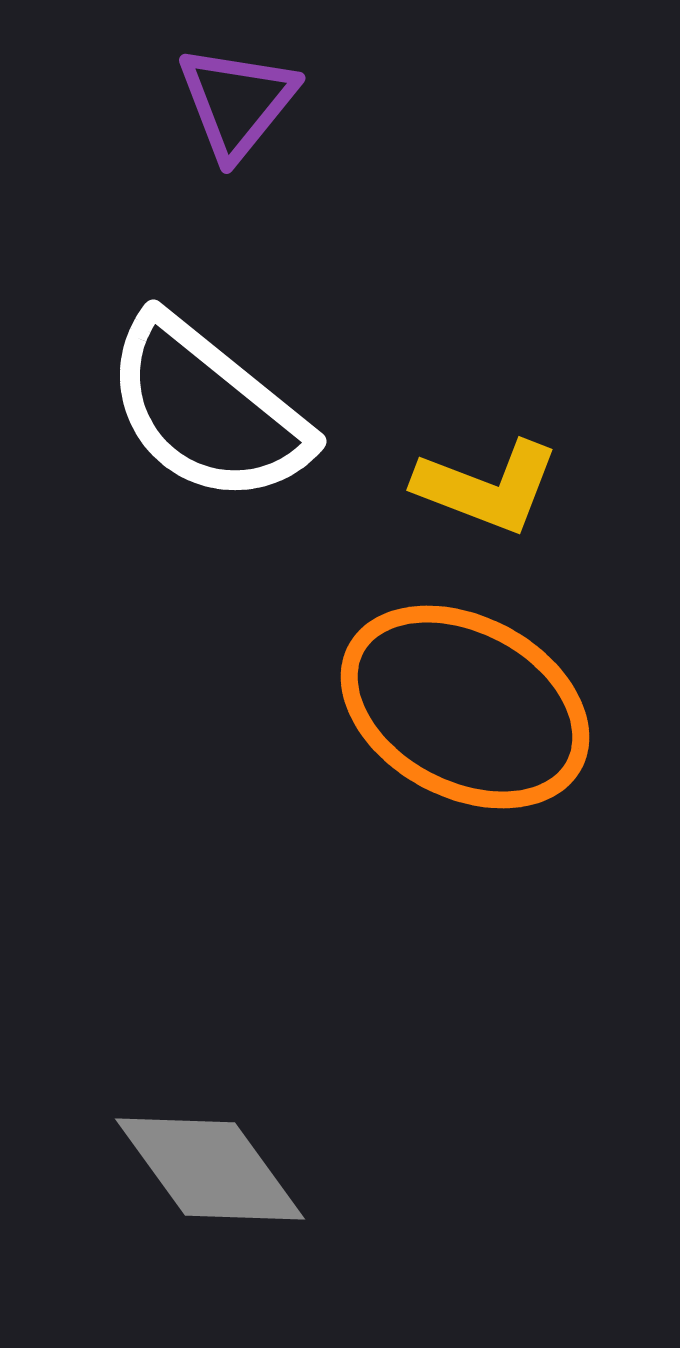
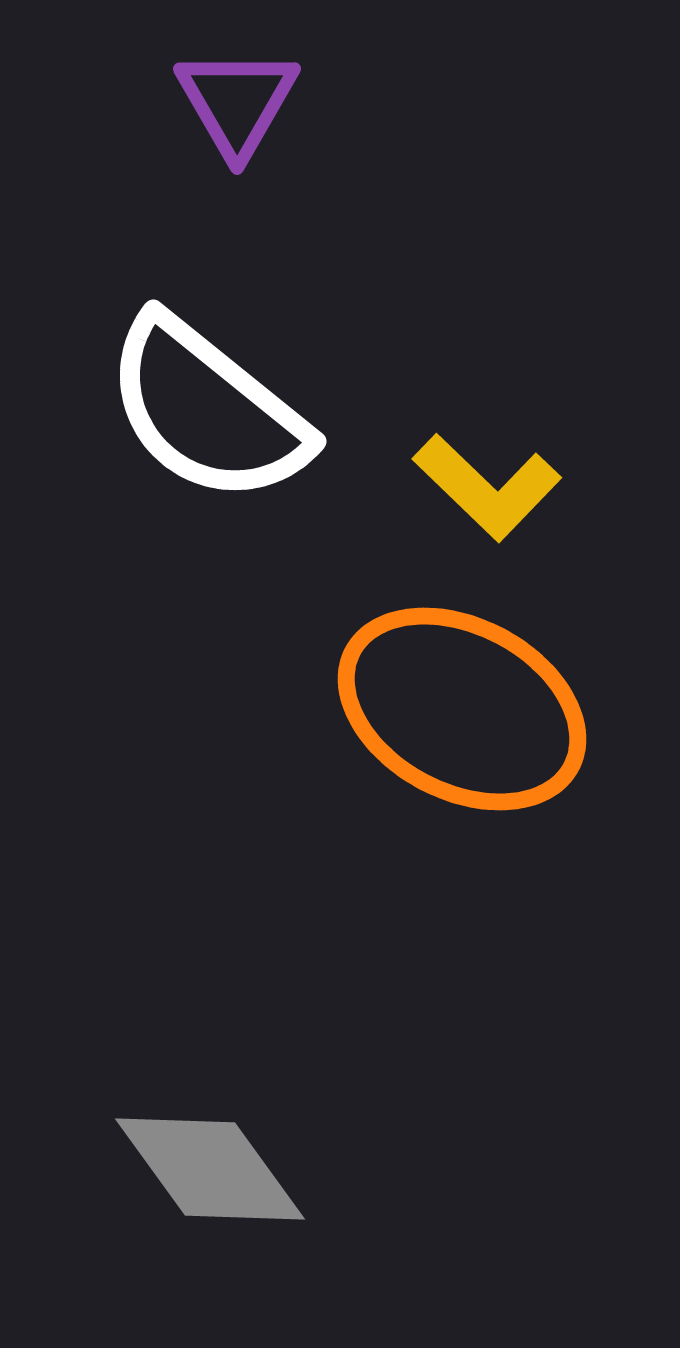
purple triangle: rotated 9 degrees counterclockwise
yellow L-shape: rotated 23 degrees clockwise
orange ellipse: moved 3 px left, 2 px down
